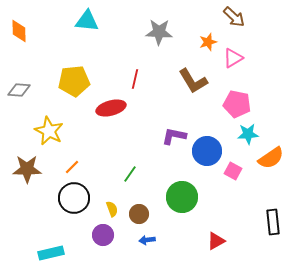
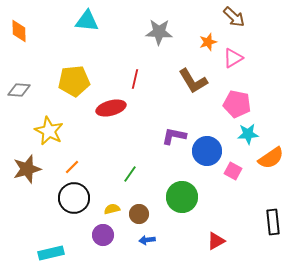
brown star: rotated 16 degrees counterclockwise
yellow semicircle: rotated 84 degrees counterclockwise
